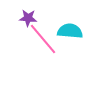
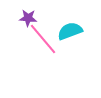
cyan semicircle: rotated 25 degrees counterclockwise
